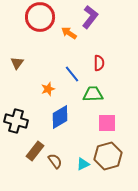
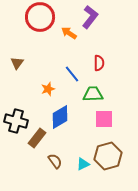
pink square: moved 3 px left, 4 px up
brown rectangle: moved 2 px right, 13 px up
